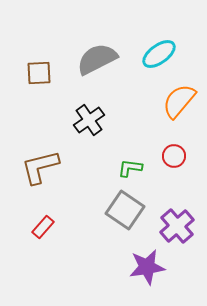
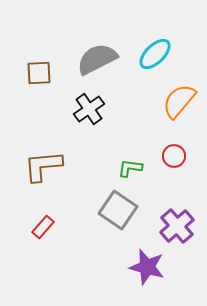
cyan ellipse: moved 4 px left; rotated 8 degrees counterclockwise
black cross: moved 11 px up
brown L-shape: moved 3 px right, 1 px up; rotated 9 degrees clockwise
gray square: moved 7 px left
purple star: rotated 24 degrees clockwise
